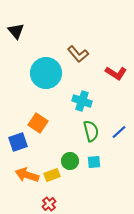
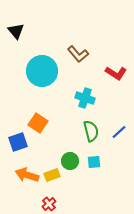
cyan circle: moved 4 px left, 2 px up
cyan cross: moved 3 px right, 3 px up
